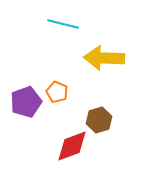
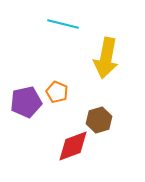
yellow arrow: moved 2 px right; rotated 81 degrees counterclockwise
purple pentagon: rotated 8 degrees clockwise
red diamond: moved 1 px right
